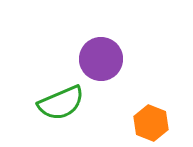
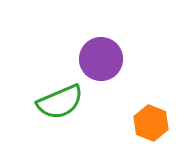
green semicircle: moved 1 px left, 1 px up
